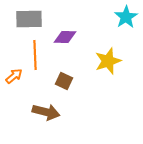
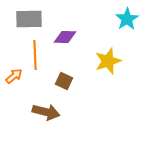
cyan star: moved 1 px right, 2 px down
